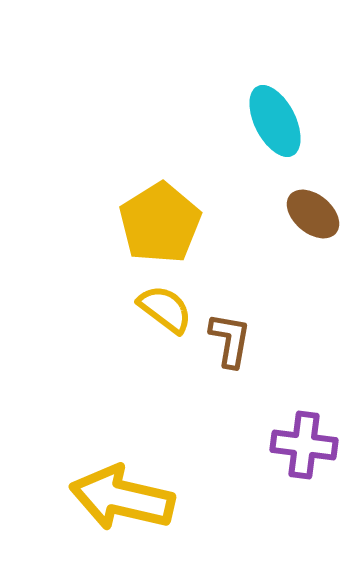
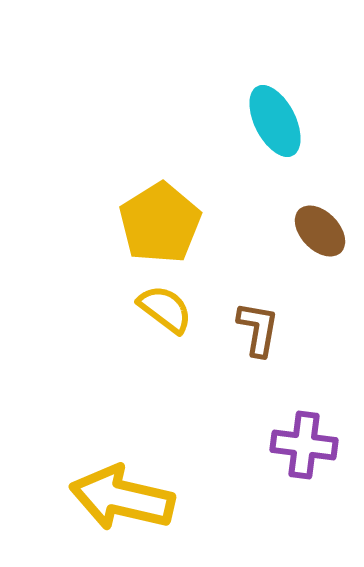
brown ellipse: moved 7 px right, 17 px down; rotated 6 degrees clockwise
brown L-shape: moved 28 px right, 11 px up
